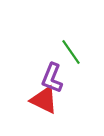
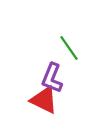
green line: moved 2 px left, 4 px up
